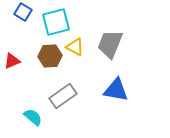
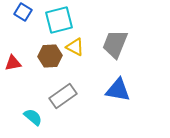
cyan square: moved 3 px right, 2 px up
gray trapezoid: moved 5 px right
red triangle: moved 1 px right, 2 px down; rotated 12 degrees clockwise
blue triangle: moved 2 px right
